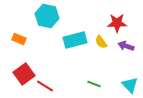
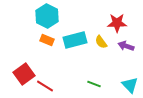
cyan hexagon: rotated 15 degrees clockwise
orange rectangle: moved 28 px right, 1 px down
